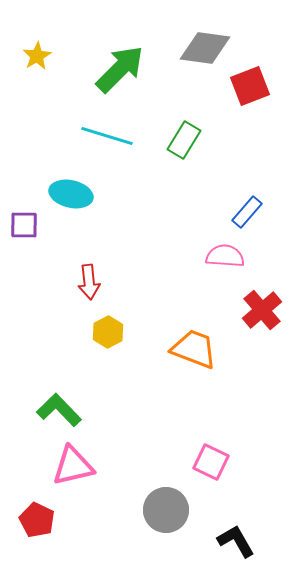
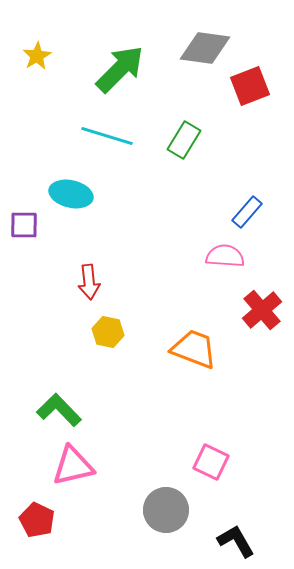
yellow hexagon: rotated 20 degrees counterclockwise
